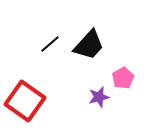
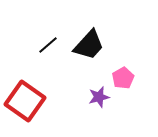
black line: moved 2 px left, 1 px down
